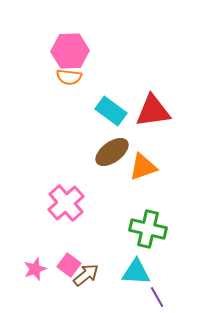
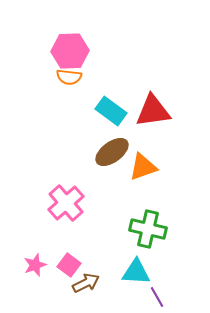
pink star: moved 4 px up
brown arrow: moved 8 px down; rotated 12 degrees clockwise
